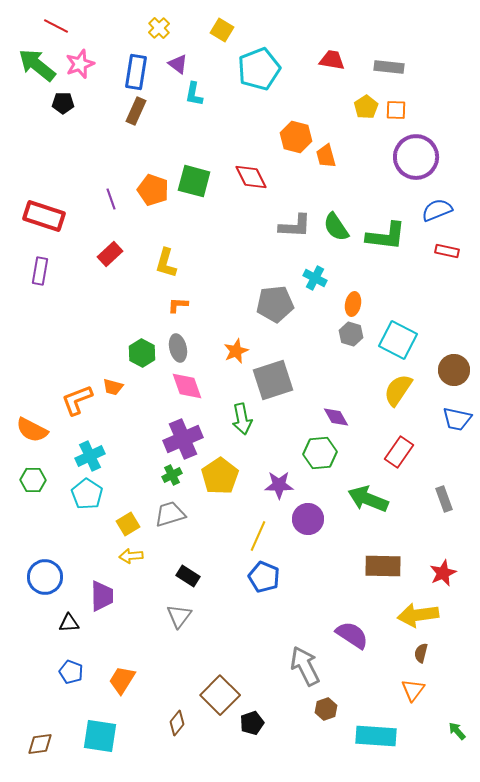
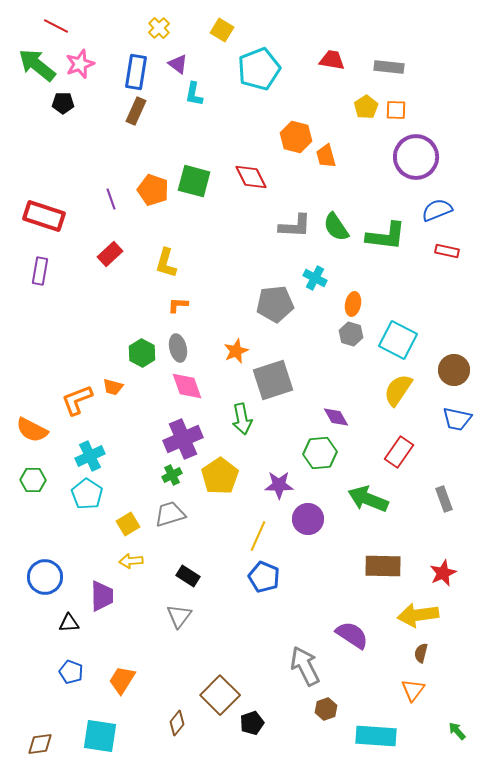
yellow arrow at (131, 556): moved 5 px down
